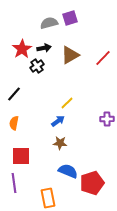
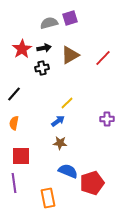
black cross: moved 5 px right, 2 px down; rotated 24 degrees clockwise
